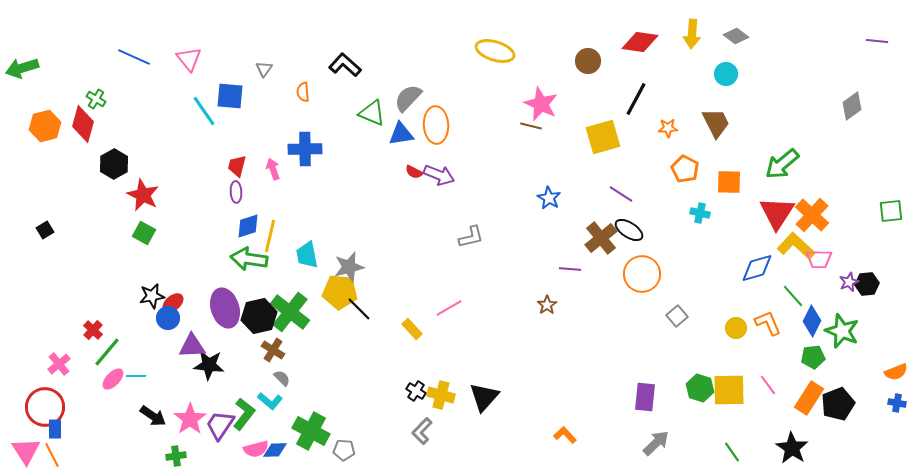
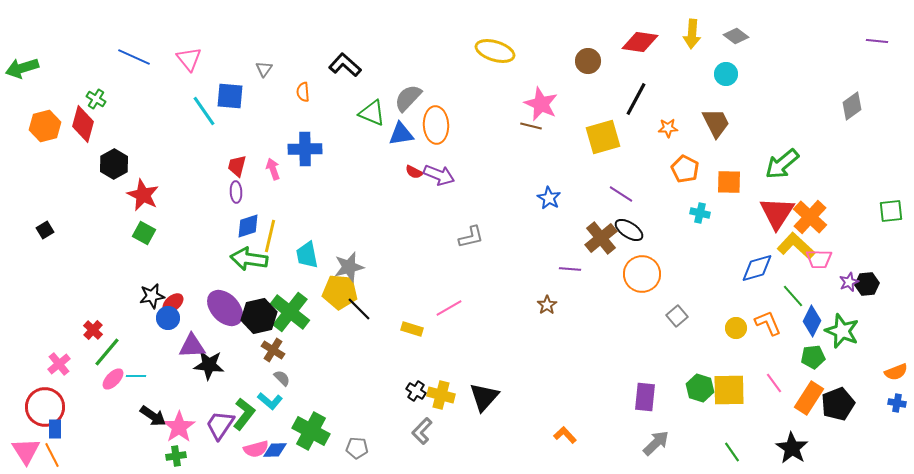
orange cross at (812, 215): moved 2 px left, 2 px down
purple ellipse at (225, 308): rotated 27 degrees counterclockwise
yellow rectangle at (412, 329): rotated 30 degrees counterclockwise
pink line at (768, 385): moved 6 px right, 2 px up
pink star at (190, 419): moved 11 px left, 8 px down
gray pentagon at (344, 450): moved 13 px right, 2 px up
